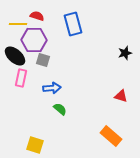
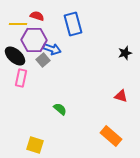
gray square: rotated 32 degrees clockwise
blue arrow: moved 39 px up; rotated 24 degrees clockwise
